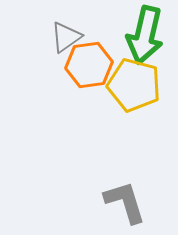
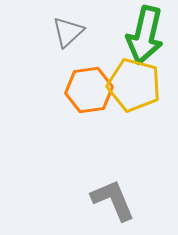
gray triangle: moved 2 px right, 5 px up; rotated 8 degrees counterclockwise
orange hexagon: moved 25 px down
gray L-shape: moved 12 px left, 2 px up; rotated 6 degrees counterclockwise
